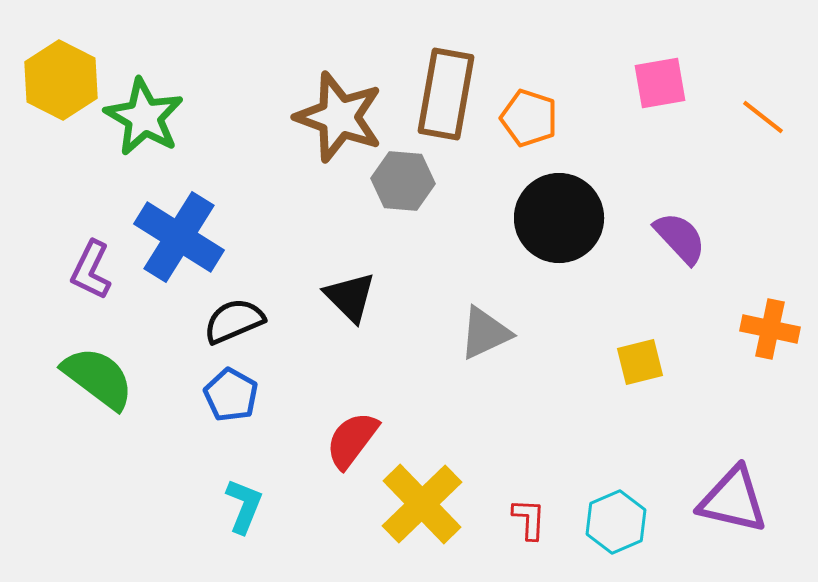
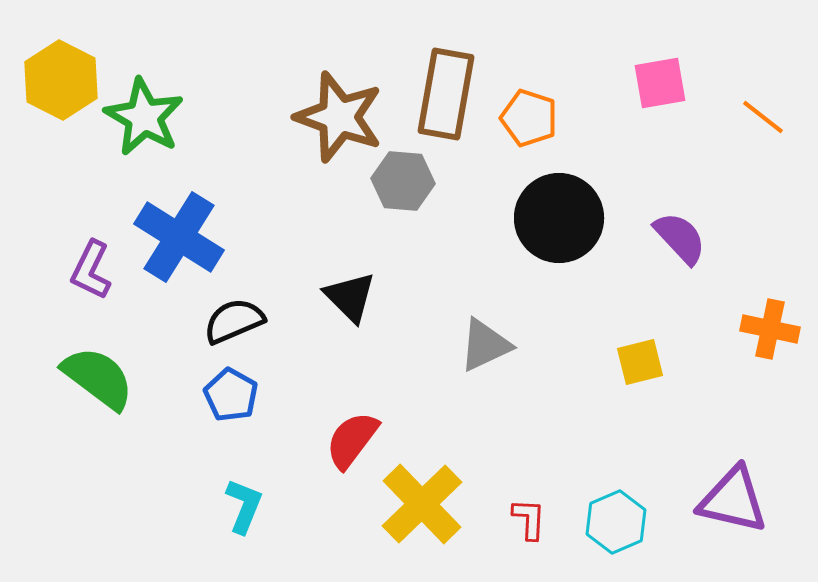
gray triangle: moved 12 px down
